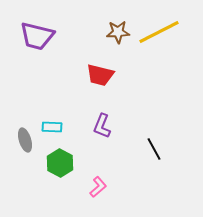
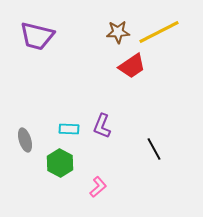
red trapezoid: moved 32 px right, 9 px up; rotated 48 degrees counterclockwise
cyan rectangle: moved 17 px right, 2 px down
